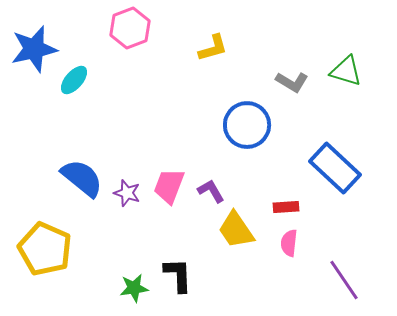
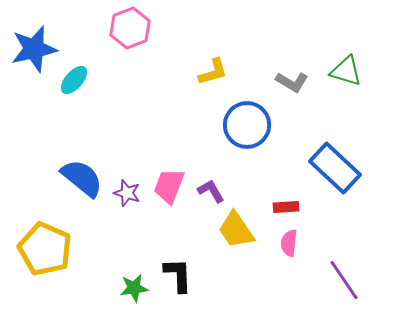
yellow L-shape: moved 24 px down
